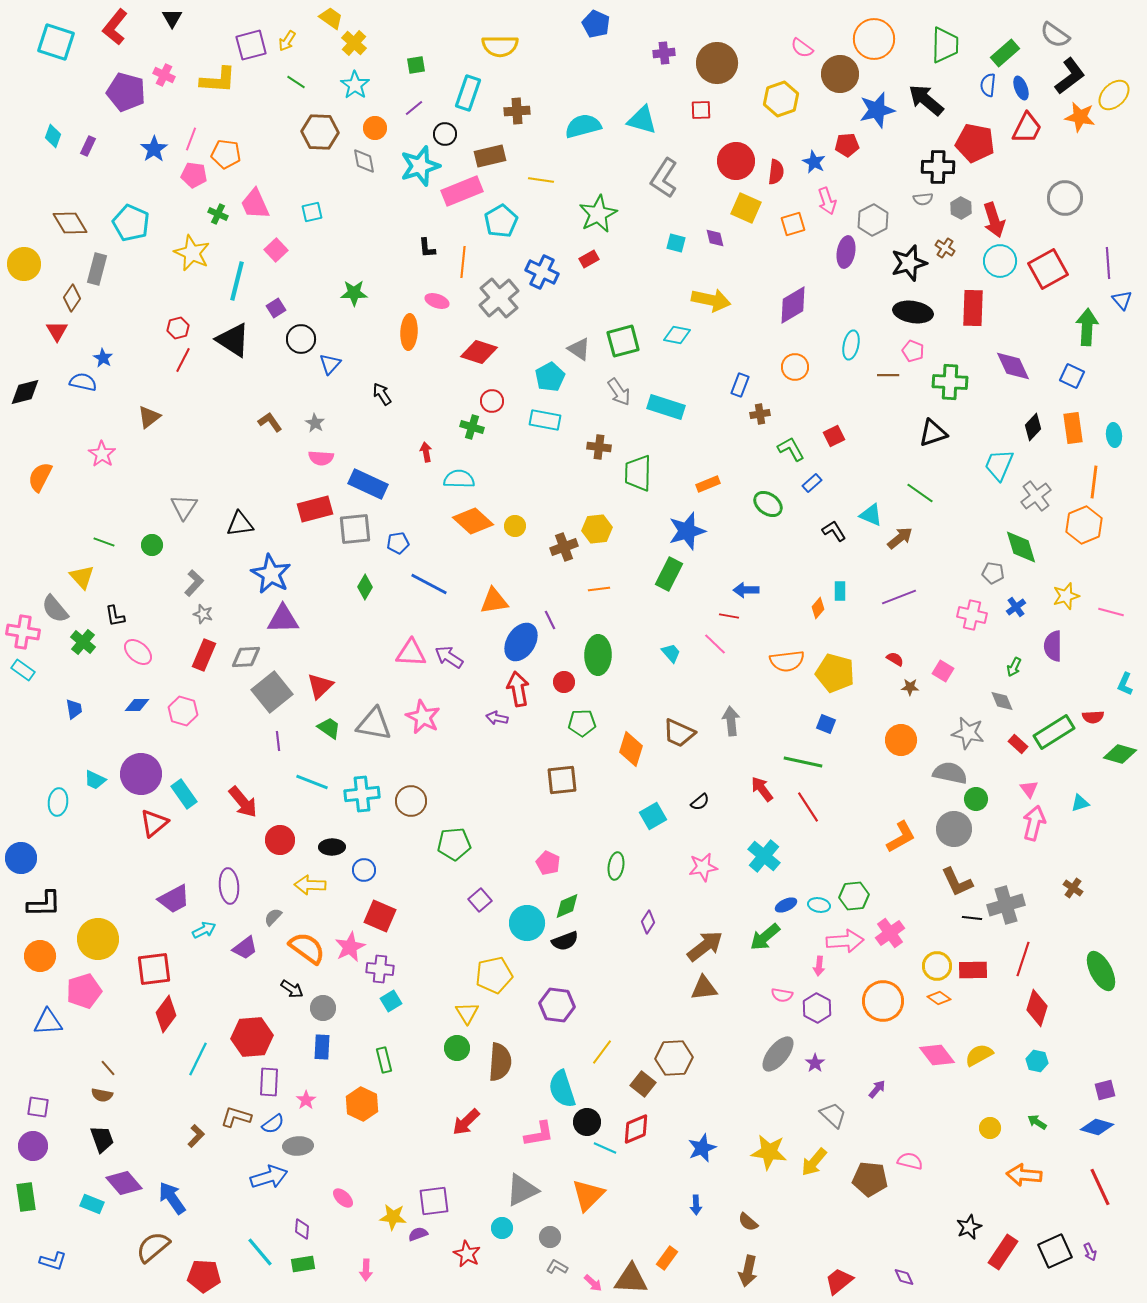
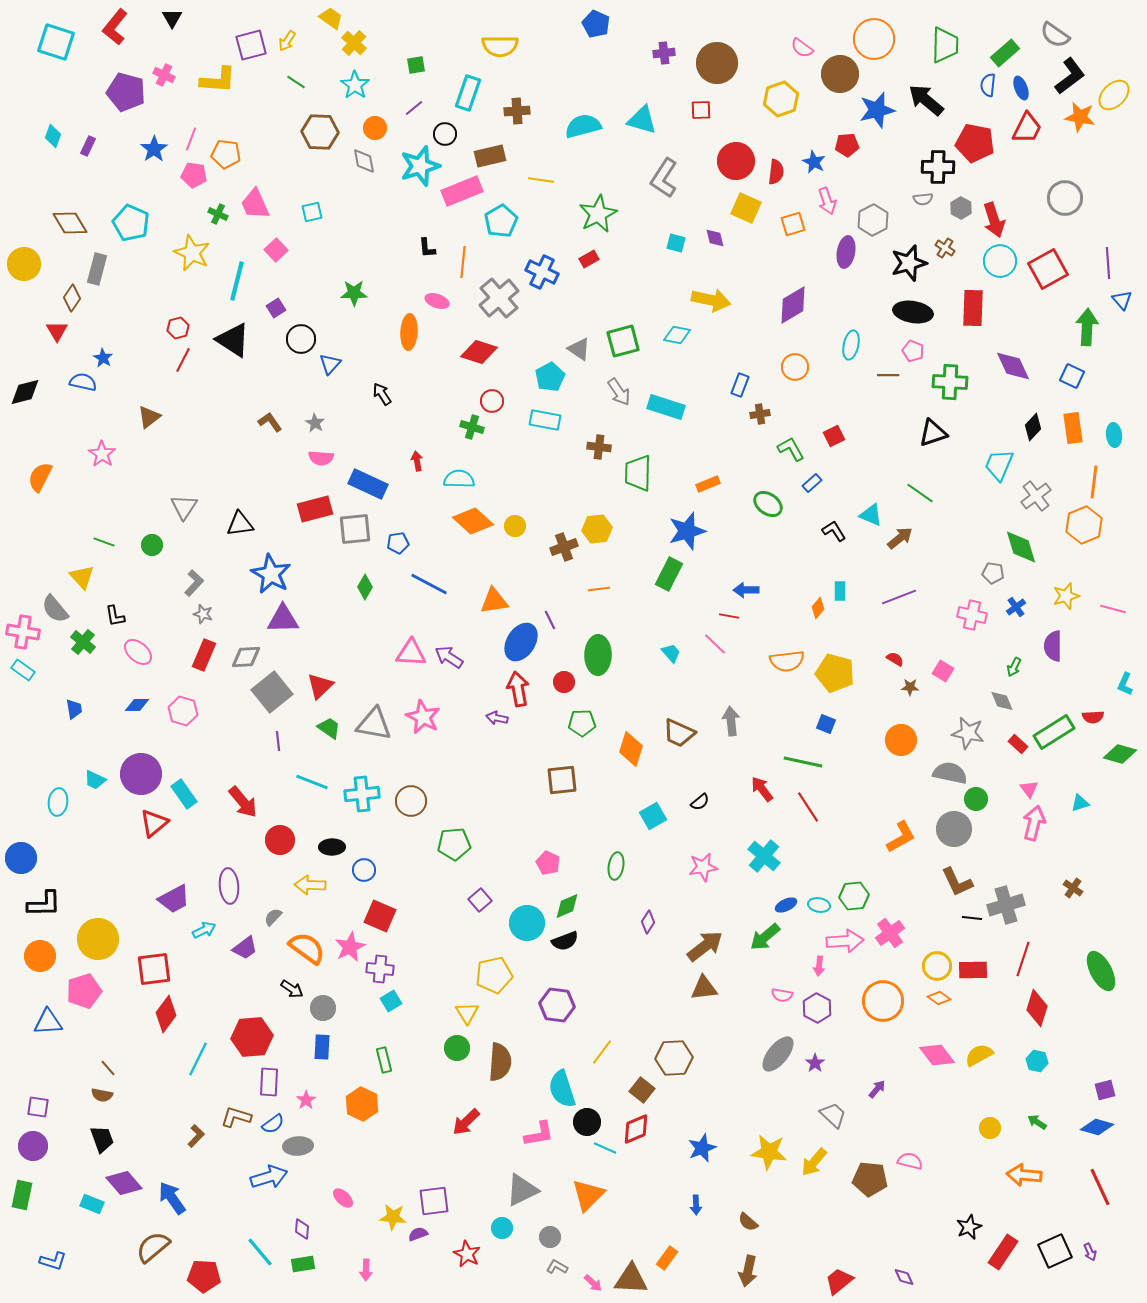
red arrow at (426, 452): moved 9 px left, 9 px down
pink line at (1111, 612): moved 2 px right, 3 px up
brown square at (643, 1084): moved 1 px left, 6 px down
green rectangle at (26, 1197): moved 4 px left, 2 px up; rotated 20 degrees clockwise
